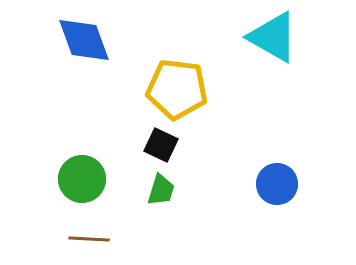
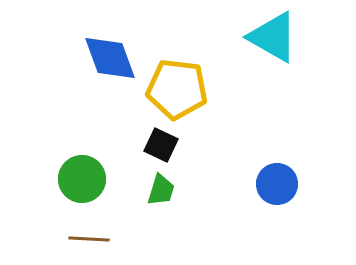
blue diamond: moved 26 px right, 18 px down
